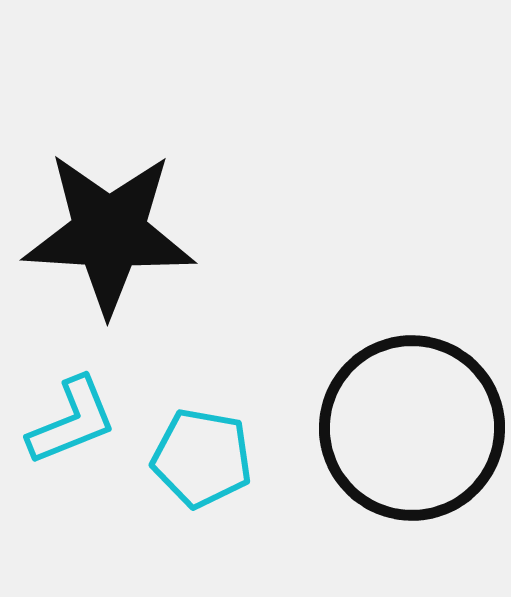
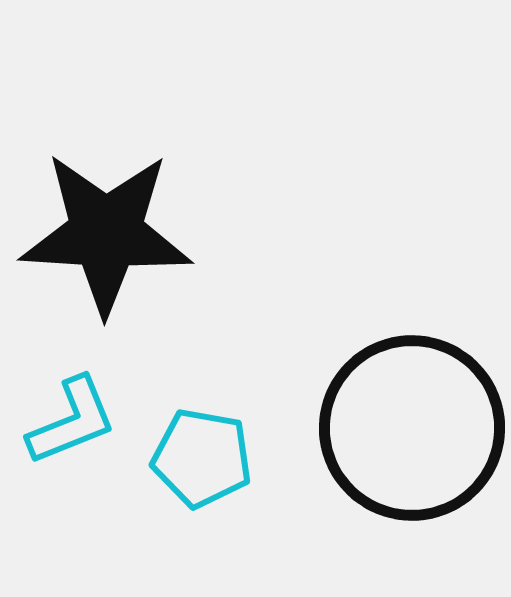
black star: moved 3 px left
